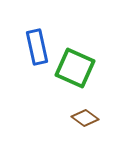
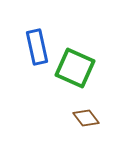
brown diamond: moved 1 px right; rotated 16 degrees clockwise
